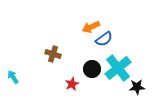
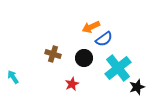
black circle: moved 8 px left, 11 px up
black star: rotated 14 degrees counterclockwise
